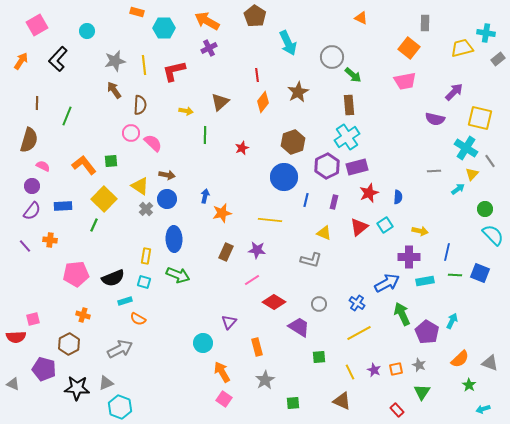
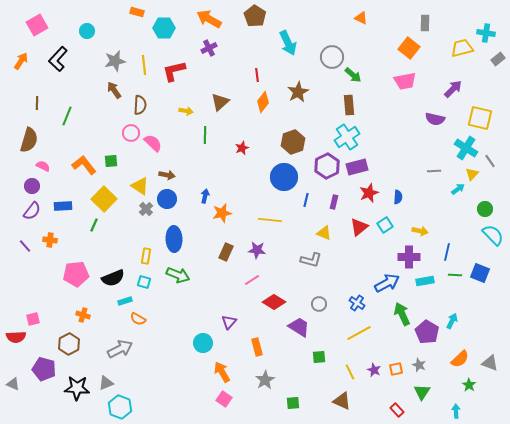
orange arrow at (207, 21): moved 2 px right, 2 px up
purple arrow at (454, 92): moved 1 px left, 3 px up
cyan arrow at (483, 409): moved 27 px left, 2 px down; rotated 104 degrees clockwise
